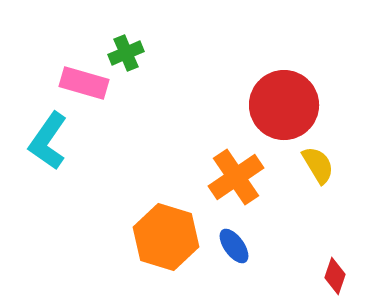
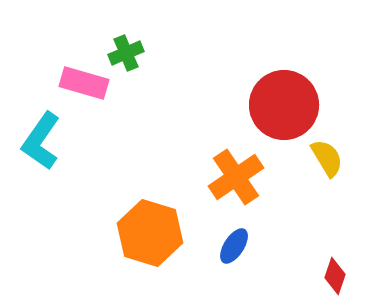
cyan L-shape: moved 7 px left
yellow semicircle: moved 9 px right, 7 px up
orange hexagon: moved 16 px left, 4 px up
blue ellipse: rotated 69 degrees clockwise
